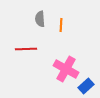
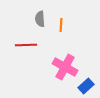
red line: moved 4 px up
pink cross: moved 1 px left, 2 px up
